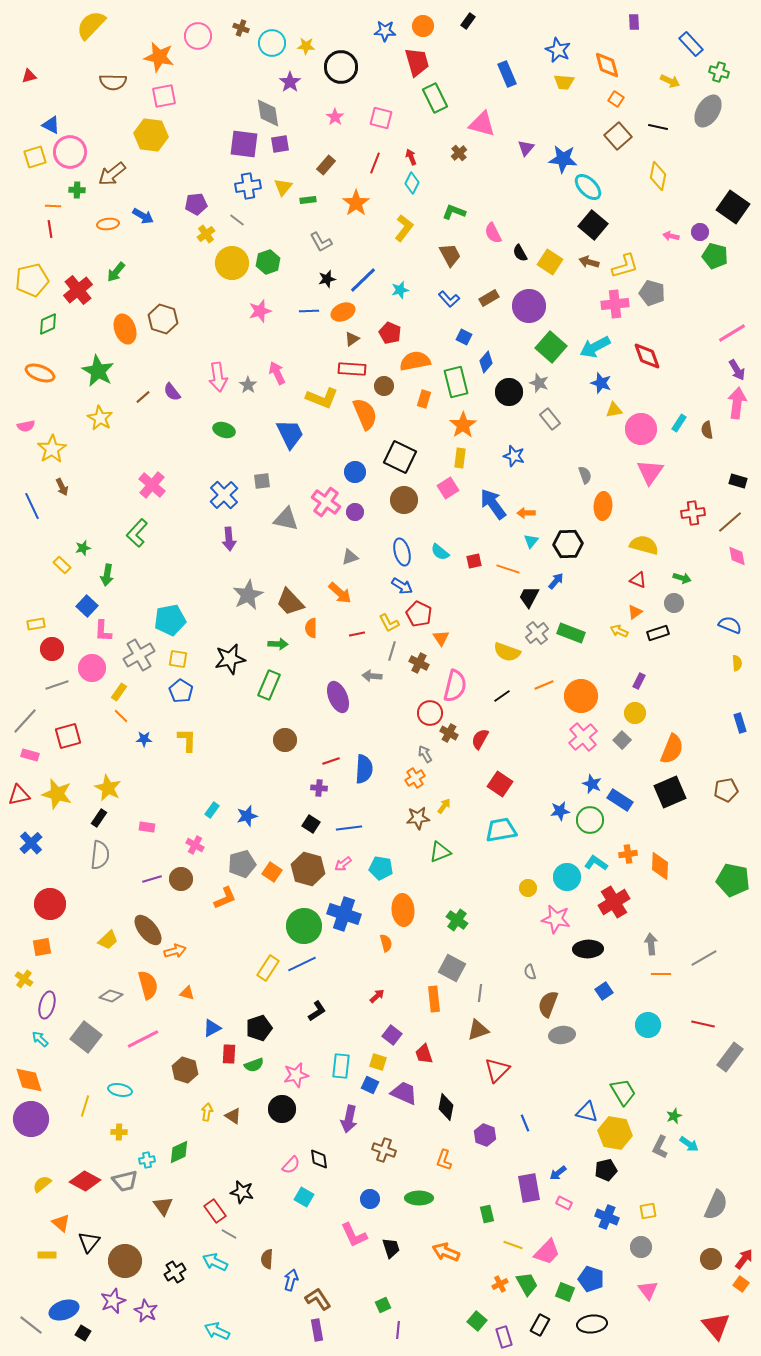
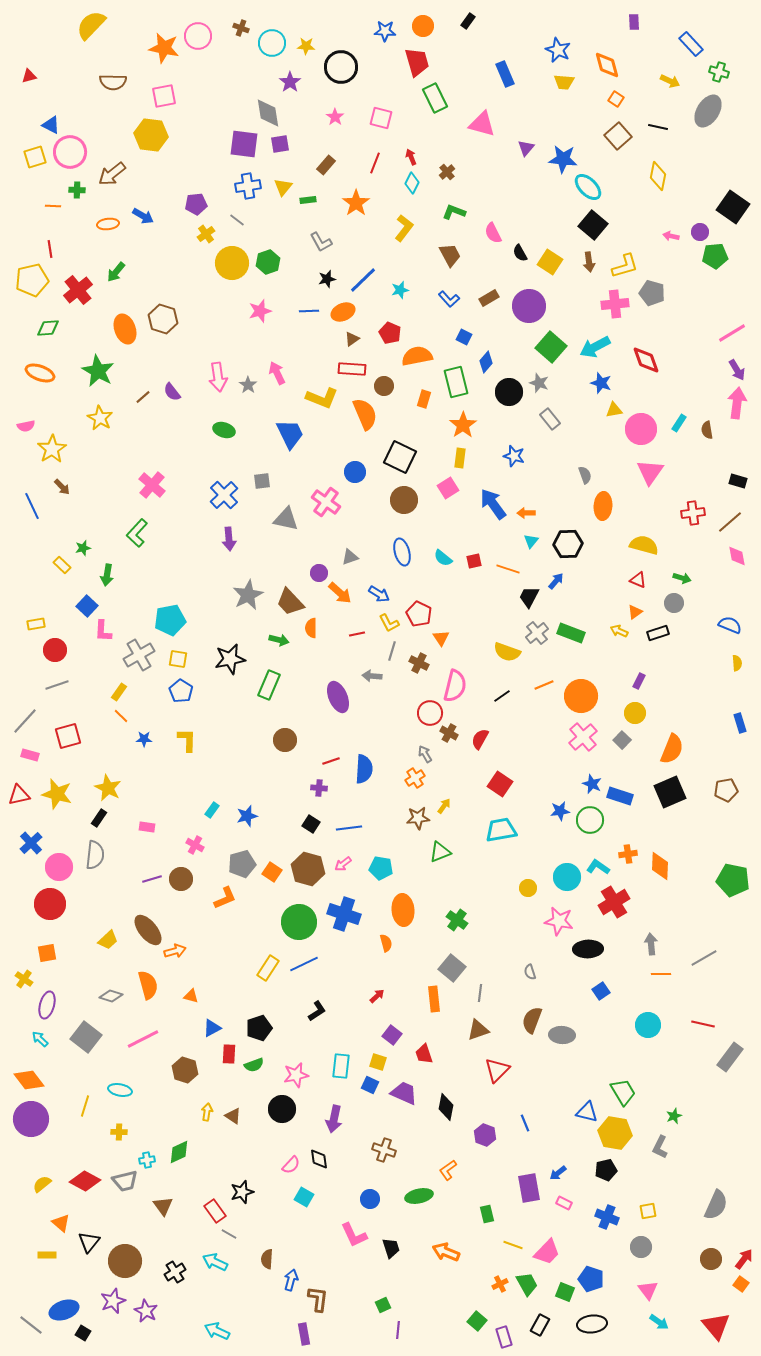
orange star at (159, 57): moved 5 px right, 9 px up
blue rectangle at (507, 74): moved 2 px left
brown cross at (459, 153): moved 12 px left, 19 px down
red line at (50, 229): moved 20 px down
green pentagon at (715, 256): rotated 20 degrees counterclockwise
brown arrow at (589, 262): rotated 114 degrees counterclockwise
green diamond at (48, 324): moved 4 px down; rotated 20 degrees clockwise
red diamond at (647, 356): moved 1 px left, 4 px down
orange semicircle at (415, 361): moved 2 px right, 5 px up
brown arrow at (62, 487): rotated 18 degrees counterclockwise
purple circle at (355, 512): moved 36 px left, 61 px down
cyan semicircle at (440, 552): moved 3 px right, 6 px down
blue arrow at (402, 586): moved 23 px left, 8 px down
green arrow at (278, 644): moved 1 px right, 4 px up; rotated 12 degrees clockwise
red circle at (52, 649): moved 3 px right, 1 px down
pink circle at (92, 668): moved 33 px left, 199 px down
blue rectangle at (620, 800): moved 4 px up; rotated 15 degrees counterclockwise
gray semicircle at (100, 855): moved 5 px left
cyan L-shape at (596, 863): moved 2 px right, 4 px down
pink star at (556, 919): moved 3 px right, 2 px down
green circle at (304, 926): moved 5 px left, 4 px up
orange square at (42, 947): moved 5 px right, 6 px down
blue line at (302, 964): moved 2 px right
gray square at (452, 968): rotated 12 degrees clockwise
blue square at (604, 991): moved 3 px left
orange triangle at (187, 993): moved 4 px right, 3 px down
brown semicircle at (548, 1004): moved 16 px left, 16 px down
gray ellipse at (562, 1035): rotated 10 degrees clockwise
orange diamond at (29, 1080): rotated 20 degrees counterclockwise
purple arrow at (349, 1119): moved 15 px left
cyan arrow at (689, 1144): moved 30 px left, 178 px down
orange L-shape at (444, 1160): moved 4 px right, 10 px down; rotated 35 degrees clockwise
black star at (242, 1192): rotated 30 degrees counterclockwise
green ellipse at (419, 1198): moved 2 px up; rotated 12 degrees counterclockwise
brown L-shape at (318, 1299): rotated 40 degrees clockwise
purple rectangle at (317, 1330): moved 13 px left, 4 px down
